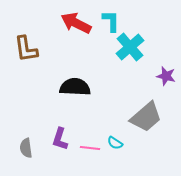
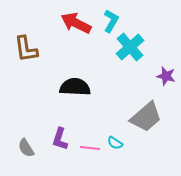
cyan L-shape: rotated 30 degrees clockwise
gray semicircle: rotated 24 degrees counterclockwise
